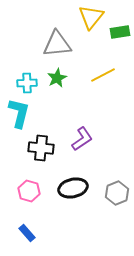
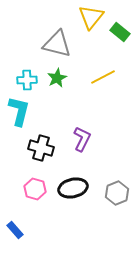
green rectangle: rotated 48 degrees clockwise
gray triangle: rotated 20 degrees clockwise
yellow line: moved 2 px down
cyan cross: moved 3 px up
cyan L-shape: moved 2 px up
purple L-shape: rotated 30 degrees counterclockwise
black cross: rotated 10 degrees clockwise
pink hexagon: moved 6 px right, 2 px up
blue rectangle: moved 12 px left, 3 px up
